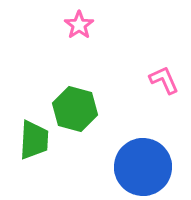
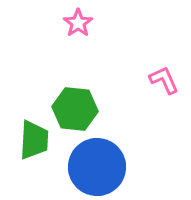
pink star: moved 1 px left, 2 px up
green hexagon: rotated 9 degrees counterclockwise
blue circle: moved 46 px left
